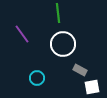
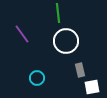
white circle: moved 3 px right, 3 px up
gray rectangle: rotated 48 degrees clockwise
